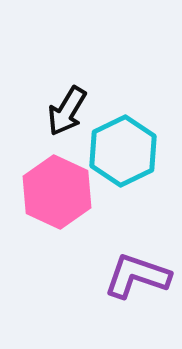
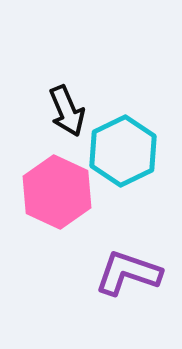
black arrow: rotated 54 degrees counterclockwise
purple L-shape: moved 9 px left, 3 px up
